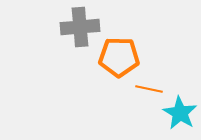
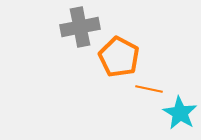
gray cross: rotated 6 degrees counterclockwise
orange pentagon: rotated 27 degrees clockwise
